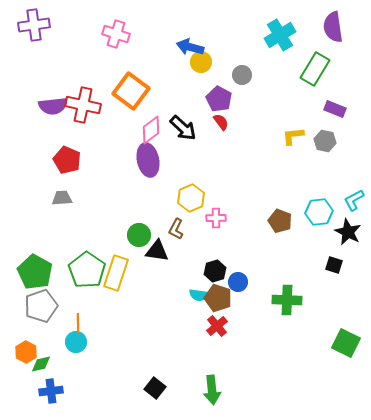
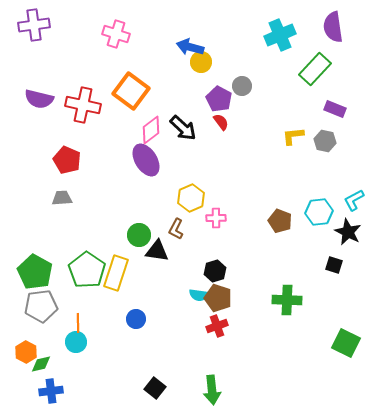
cyan cross at (280, 35): rotated 8 degrees clockwise
green rectangle at (315, 69): rotated 12 degrees clockwise
gray circle at (242, 75): moved 11 px down
purple semicircle at (53, 106): moved 14 px left, 7 px up; rotated 20 degrees clockwise
purple ellipse at (148, 160): moved 2 px left; rotated 20 degrees counterclockwise
blue circle at (238, 282): moved 102 px left, 37 px down
gray pentagon at (41, 306): rotated 12 degrees clockwise
red cross at (217, 326): rotated 20 degrees clockwise
